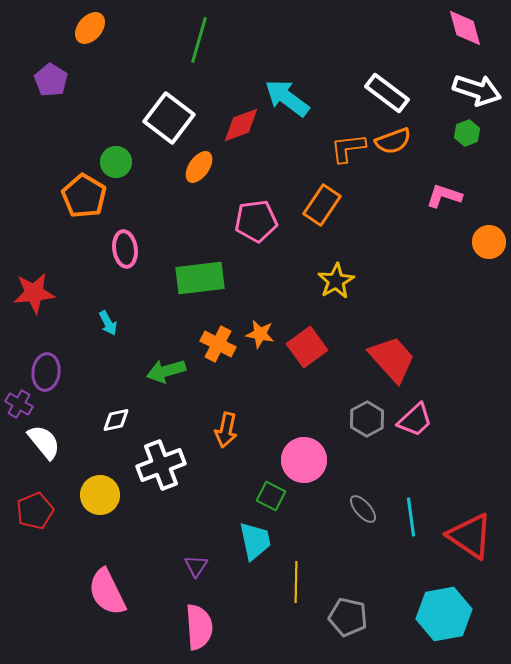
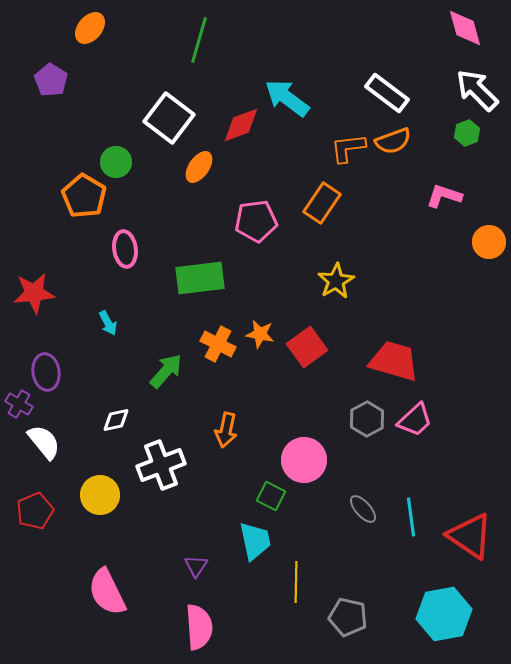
white arrow at (477, 90): rotated 153 degrees counterclockwise
orange rectangle at (322, 205): moved 2 px up
red trapezoid at (392, 359): moved 2 px right, 2 px down; rotated 32 degrees counterclockwise
green arrow at (166, 371): rotated 147 degrees clockwise
purple ellipse at (46, 372): rotated 15 degrees counterclockwise
